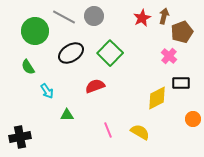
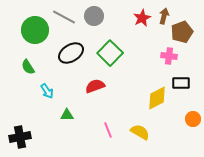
green circle: moved 1 px up
pink cross: rotated 35 degrees counterclockwise
